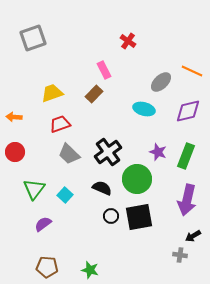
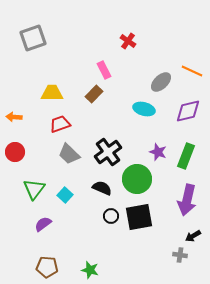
yellow trapezoid: rotated 20 degrees clockwise
